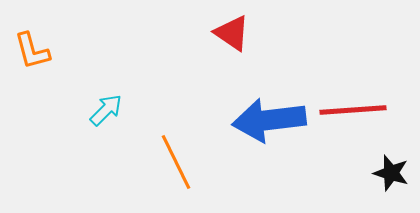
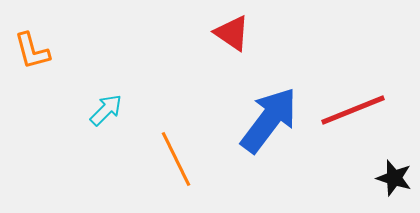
red line: rotated 18 degrees counterclockwise
blue arrow: rotated 134 degrees clockwise
orange line: moved 3 px up
black star: moved 3 px right, 5 px down
